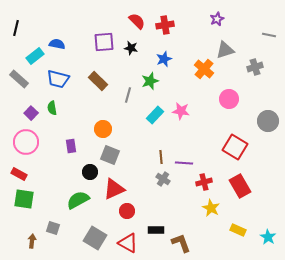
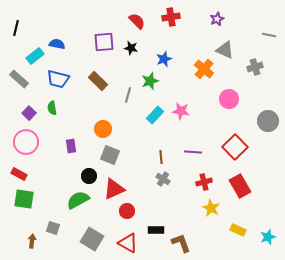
red cross at (165, 25): moved 6 px right, 8 px up
gray triangle at (225, 50): rotated 42 degrees clockwise
purple square at (31, 113): moved 2 px left
red square at (235, 147): rotated 15 degrees clockwise
purple line at (184, 163): moved 9 px right, 11 px up
black circle at (90, 172): moved 1 px left, 4 px down
cyan star at (268, 237): rotated 21 degrees clockwise
gray square at (95, 238): moved 3 px left, 1 px down
